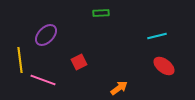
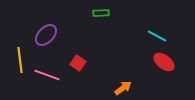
cyan line: rotated 42 degrees clockwise
red square: moved 1 px left, 1 px down; rotated 28 degrees counterclockwise
red ellipse: moved 4 px up
pink line: moved 4 px right, 5 px up
orange arrow: moved 4 px right
